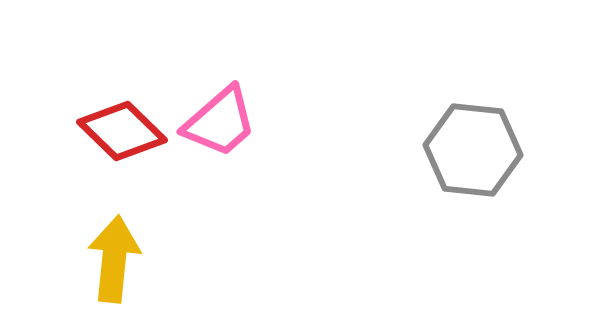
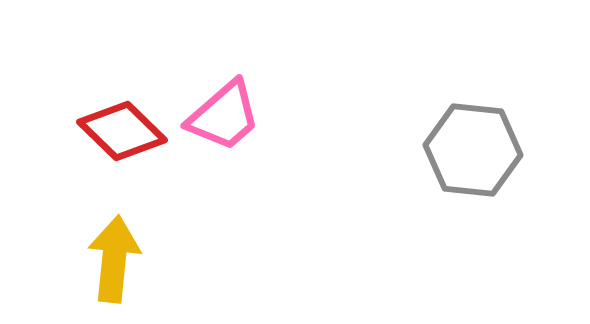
pink trapezoid: moved 4 px right, 6 px up
